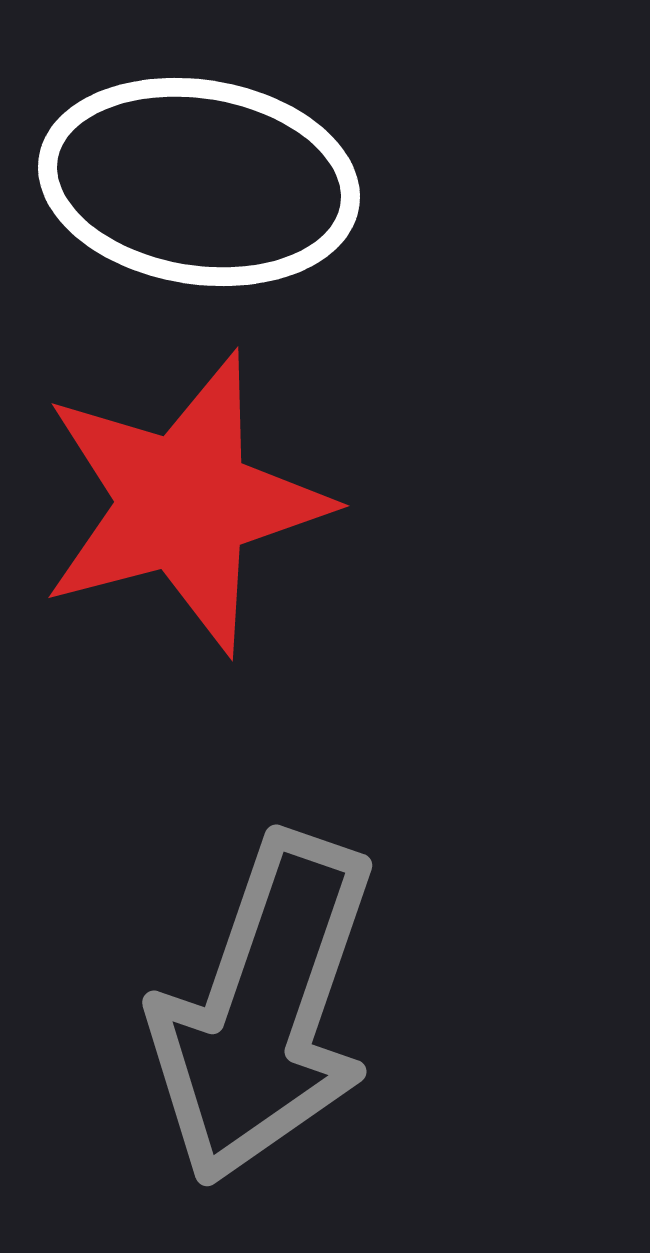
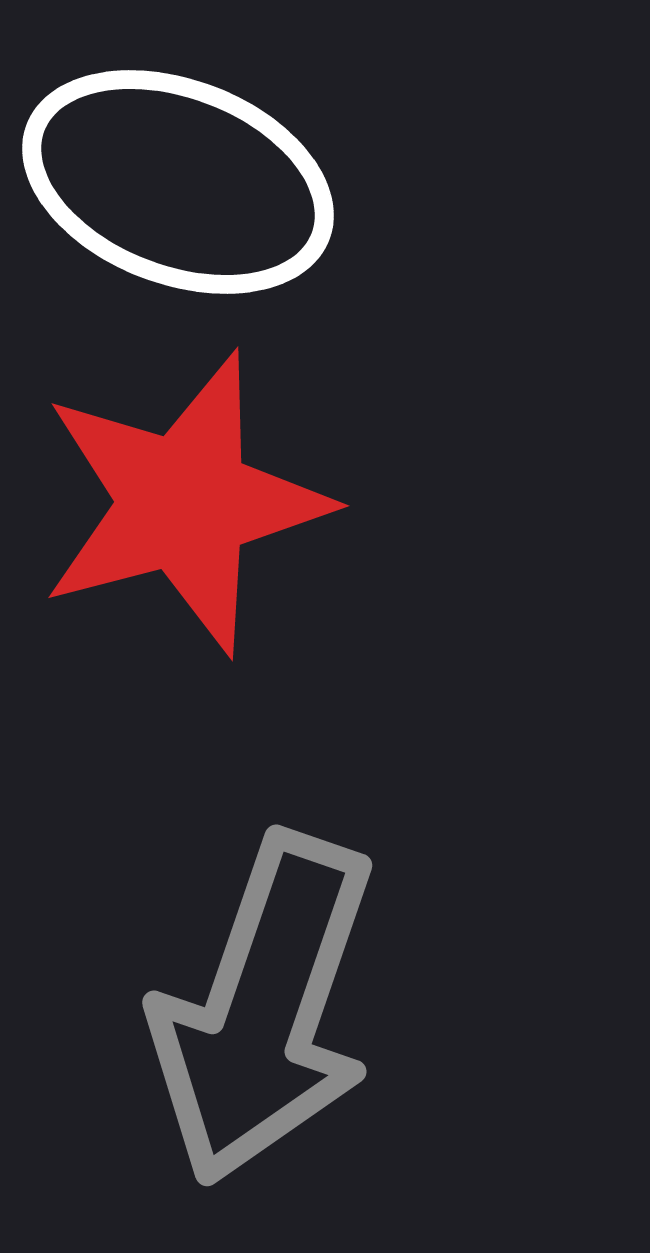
white ellipse: moved 21 px left; rotated 12 degrees clockwise
